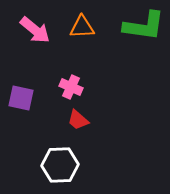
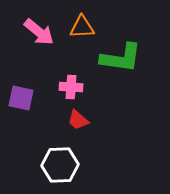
green L-shape: moved 23 px left, 32 px down
pink arrow: moved 4 px right, 2 px down
pink cross: rotated 20 degrees counterclockwise
